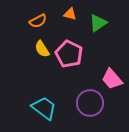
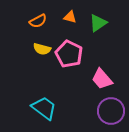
orange triangle: moved 3 px down
yellow semicircle: rotated 42 degrees counterclockwise
pink trapezoid: moved 10 px left
purple circle: moved 21 px right, 8 px down
